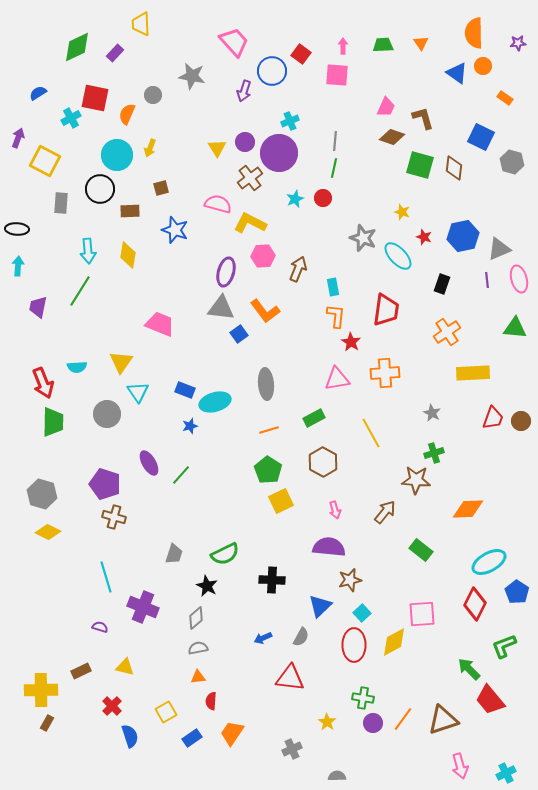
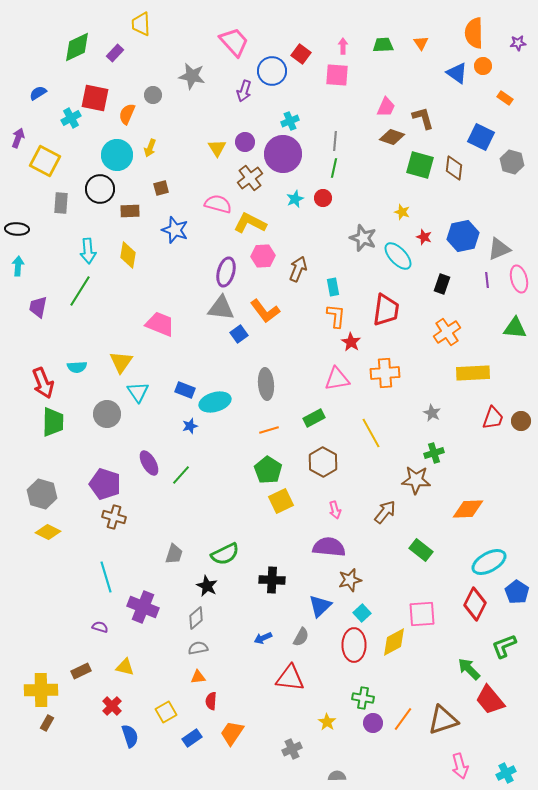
purple circle at (279, 153): moved 4 px right, 1 px down
